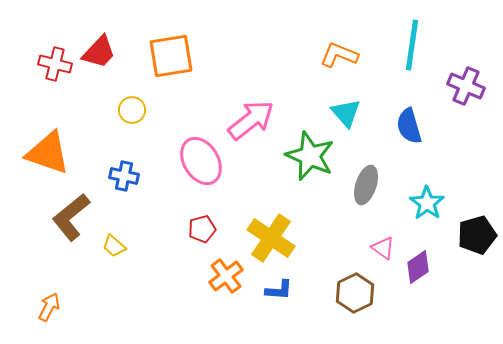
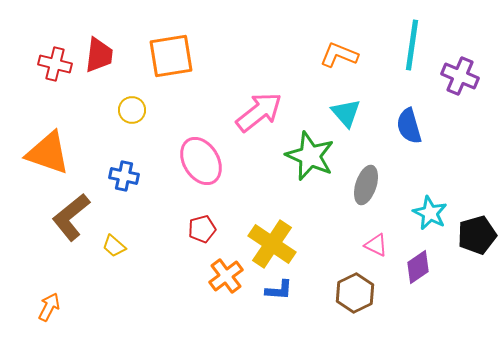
red trapezoid: moved 3 px down; rotated 36 degrees counterclockwise
purple cross: moved 6 px left, 10 px up
pink arrow: moved 8 px right, 8 px up
cyan star: moved 3 px right, 10 px down; rotated 8 degrees counterclockwise
yellow cross: moved 1 px right, 6 px down
pink triangle: moved 7 px left, 3 px up; rotated 10 degrees counterclockwise
